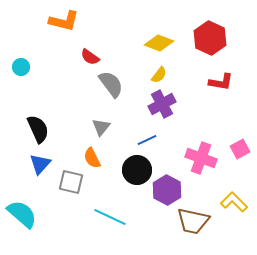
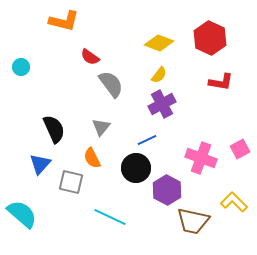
black semicircle: moved 16 px right
black circle: moved 1 px left, 2 px up
